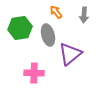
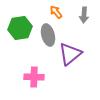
pink cross: moved 4 px down
